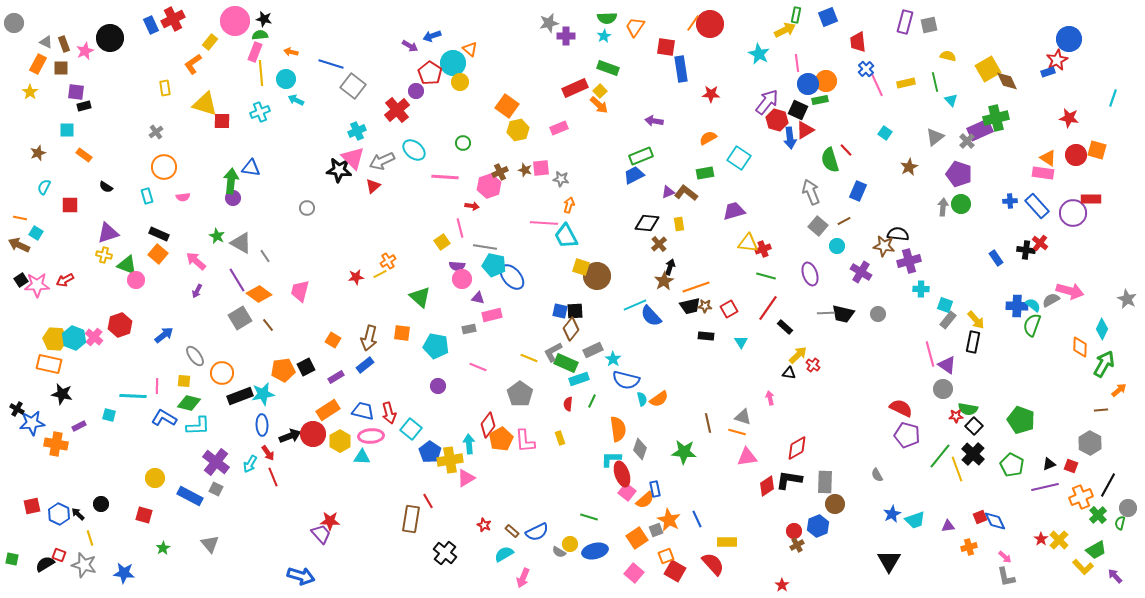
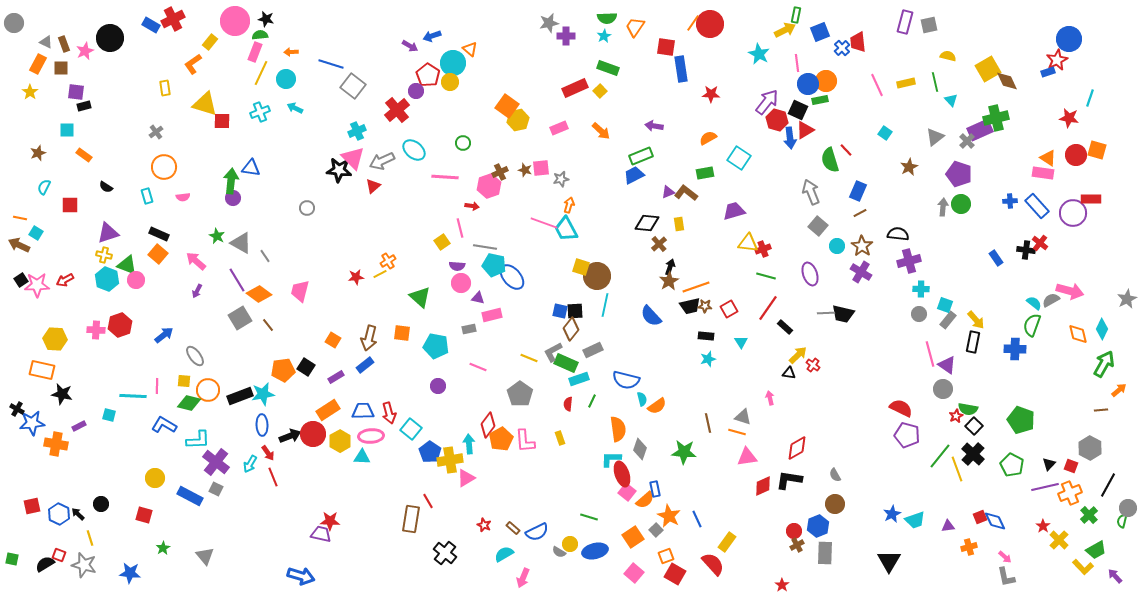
blue square at (828, 17): moved 8 px left, 15 px down
black star at (264, 19): moved 2 px right
blue rectangle at (151, 25): rotated 36 degrees counterclockwise
orange arrow at (291, 52): rotated 16 degrees counterclockwise
blue cross at (866, 69): moved 24 px left, 21 px up
yellow line at (261, 73): rotated 30 degrees clockwise
red pentagon at (430, 73): moved 2 px left, 2 px down
yellow circle at (460, 82): moved 10 px left
cyan line at (1113, 98): moved 23 px left
cyan arrow at (296, 100): moved 1 px left, 8 px down
orange arrow at (599, 105): moved 2 px right, 26 px down
purple arrow at (654, 121): moved 5 px down
yellow hexagon at (518, 130): moved 10 px up
gray star at (561, 179): rotated 21 degrees counterclockwise
brown line at (844, 221): moved 16 px right, 8 px up
pink line at (544, 223): rotated 16 degrees clockwise
cyan trapezoid at (566, 236): moved 7 px up
brown star at (884, 246): moved 22 px left; rotated 25 degrees clockwise
pink circle at (462, 279): moved 1 px left, 4 px down
brown star at (664, 281): moved 5 px right
gray star at (1127, 299): rotated 18 degrees clockwise
cyan line at (635, 305): moved 30 px left; rotated 55 degrees counterclockwise
cyan semicircle at (1033, 305): moved 1 px right, 2 px up
blue cross at (1017, 306): moved 2 px left, 43 px down
gray circle at (878, 314): moved 41 px right
pink cross at (94, 337): moved 2 px right, 7 px up; rotated 36 degrees counterclockwise
cyan hexagon at (74, 338): moved 33 px right, 59 px up
orange diamond at (1080, 347): moved 2 px left, 13 px up; rotated 15 degrees counterclockwise
cyan star at (613, 359): moved 95 px right; rotated 21 degrees clockwise
orange rectangle at (49, 364): moved 7 px left, 6 px down
black square at (306, 367): rotated 30 degrees counterclockwise
orange circle at (222, 373): moved 14 px left, 17 px down
orange semicircle at (659, 399): moved 2 px left, 7 px down
blue trapezoid at (363, 411): rotated 15 degrees counterclockwise
red star at (956, 416): rotated 24 degrees counterclockwise
blue L-shape at (164, 418): moved 7 px down
cyan L-shape at (198, 426): moved 14 px down
gray hexagon at (1090, 443): moved 5 px down
black triangle at (1049, 464): rotated 24 degrees counterclockwise
gray semicircle at (877, 475): moved 42 px left
gray rectangle at (825, 482): moved 71 px down
red diamond at (767, 486): moved 4 px left; rotated 10 degrees clockwise
orange cross at (1081, 497): moved 11 px left, 4 px up
green cross at (1098, 515): moved 9 px left
orange star at (669, 520): moved 4 px up
green semicircle at (1120, 523): moved 2 px right, 2 px up
gray square at (656, 530): rotated 24 degrees counterclockwise
brown rectangle at (512, 531): moved 1 px right, 3 px up
purple trapezoid at (321, 534): rotated 35 degrees counterclockwise
orange square at (637, 538): moved 4 px left, 1 px up
red star at (1041, 539): moved 2 px right, 13 px up
yellow rectangle at (727, 542): rotated 54 degrees counterclockwise
gray triangle at (210, 544): moved 5 px left, 12 px down
red square at (675, 571): moved 3 px down
blue star at (124, 573): moved 6 px right
